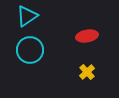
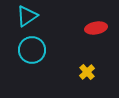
red ellipse: moved 9 px right, 8 px up
cyan circle: moved 2 px right
